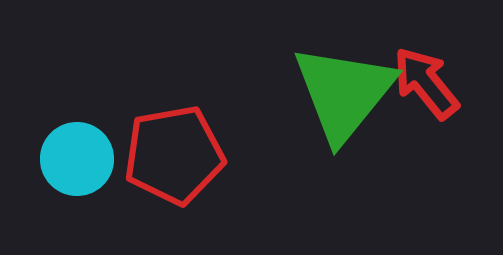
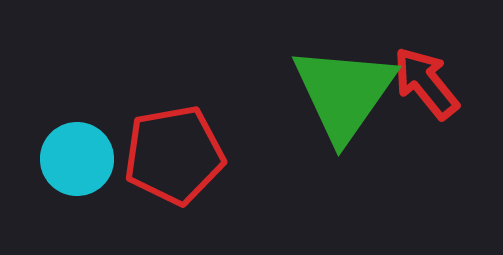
green triangle: rotated 4 degrees counterclockwise
